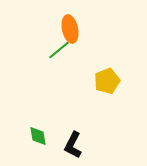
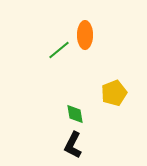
orange ellipse: moved 15 px right, 6 px down; rotated 12 degrees clockwise
yellow pentagon: moved 7 px right, 12 px down
green diamond: moved 37 px right, 22 px up
